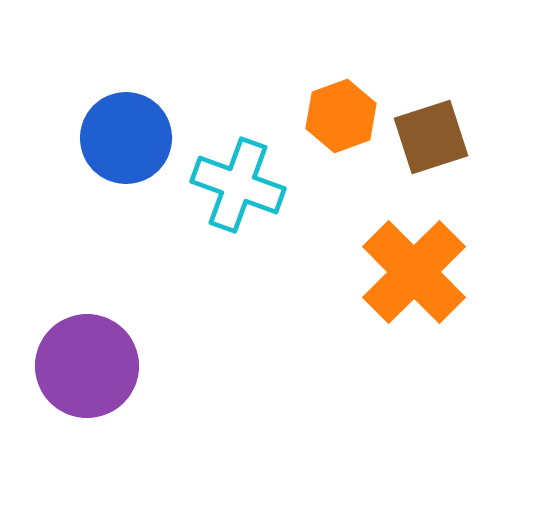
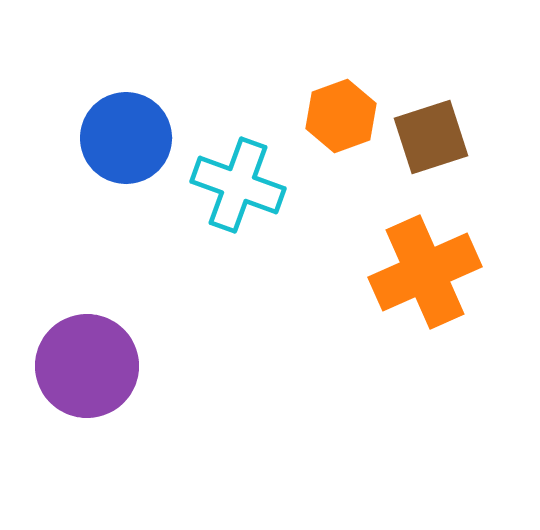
orange cross: moved 11 px right; rotated 21 degrees clockwise
